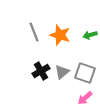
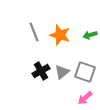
gray square: moved 1 px up
